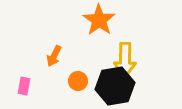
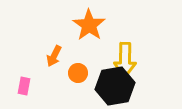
orange star: moved 10 px left, 5 px down
orange circle: moved 8 px up
